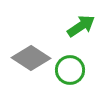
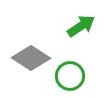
green circle: moved 6 px down
